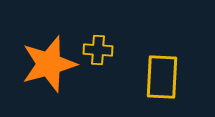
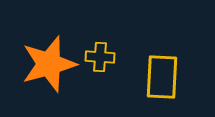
yellow cross: moved 2 px right, 7 px down
